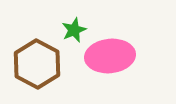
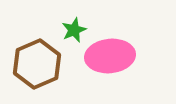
brown hexagon: rotated 9 degrees clockwise
